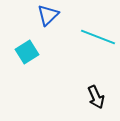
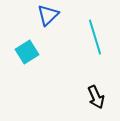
cyan line: moved 3 px left; rotated 52 degrees clockwise
